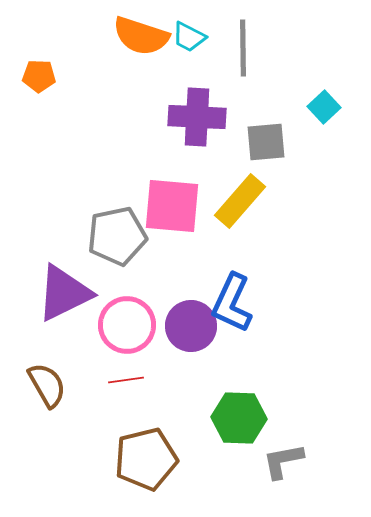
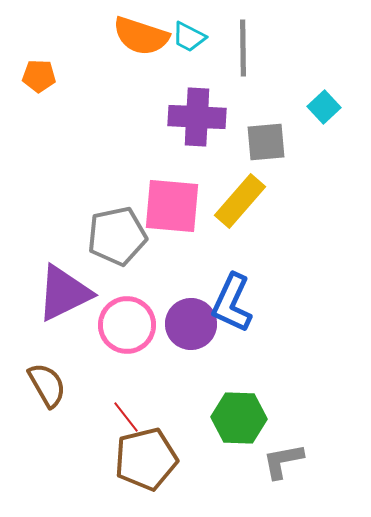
purple circle: moved 2 px up
red line: moved 37 px down; rotated 60 degrees clockwise
